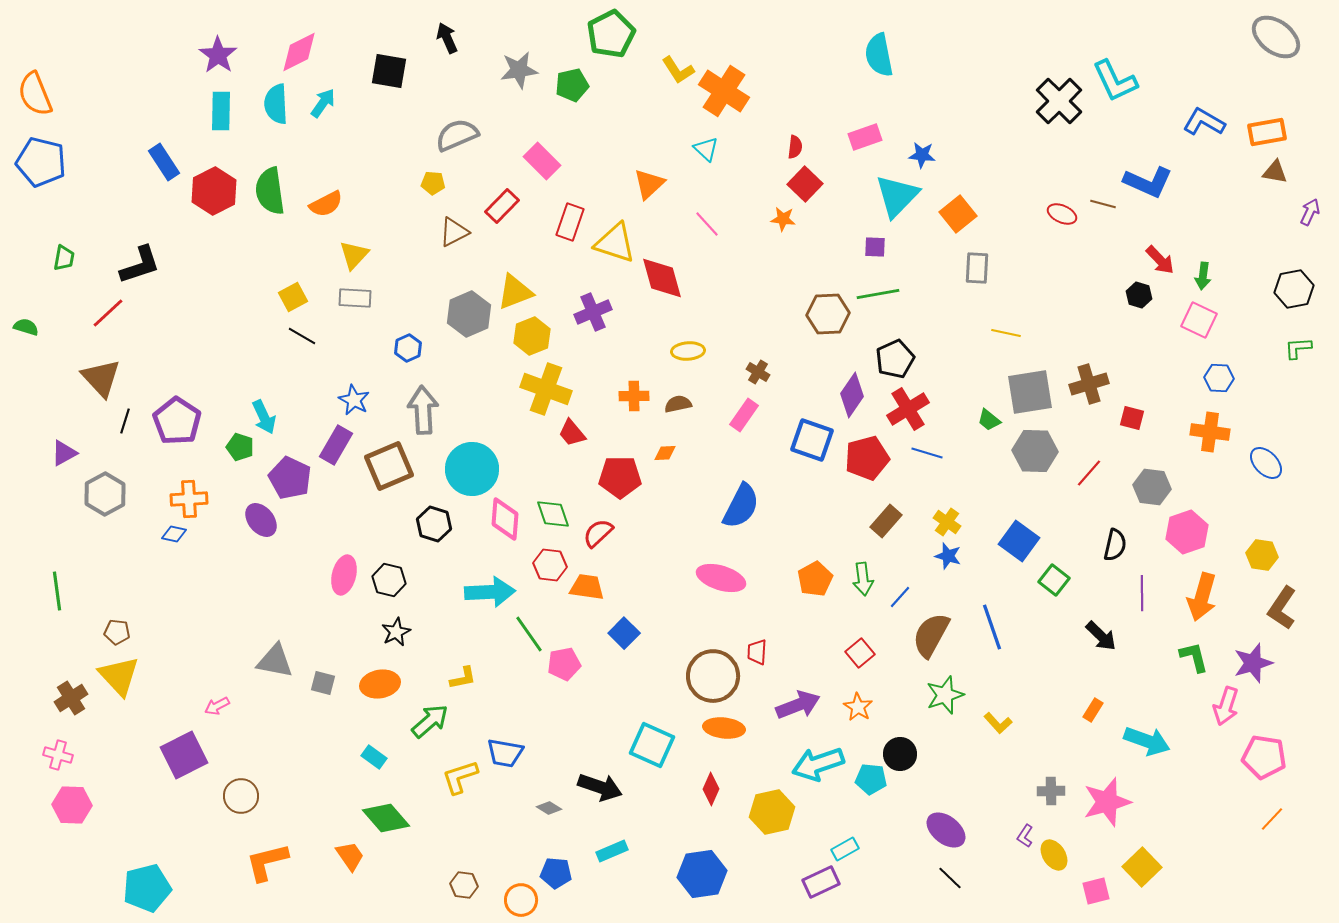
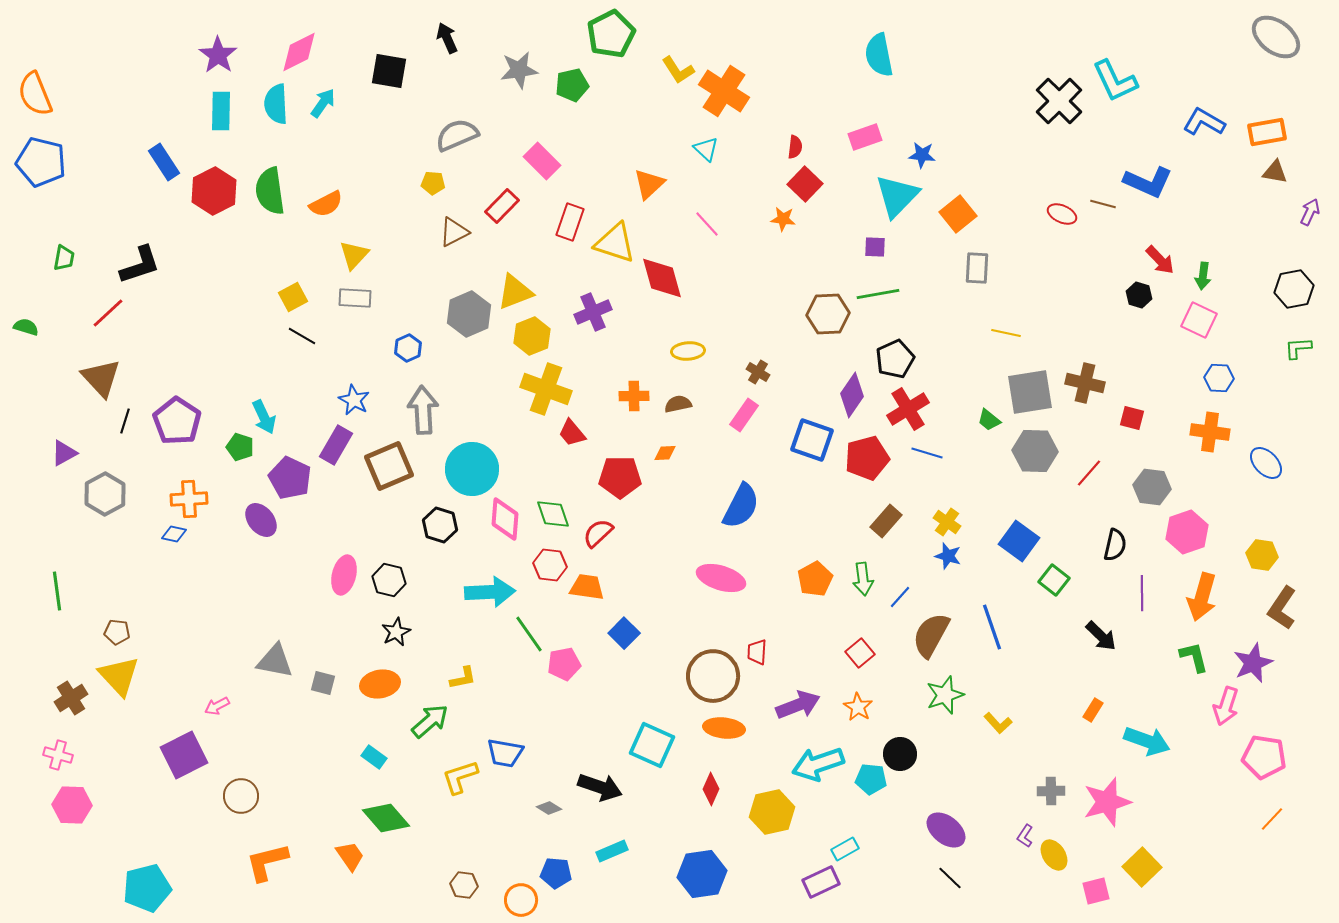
brown cross at (1089, 384): moved 4 px left, 1 px up; rotated 30 degrees clockwise
black hexagon at (434, 524): moved 6 px right, 1 px down
purple star at (1253, 663): rotated 6 degrees counterclockwise
